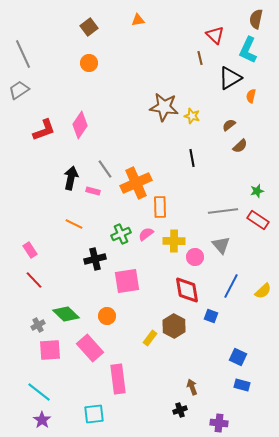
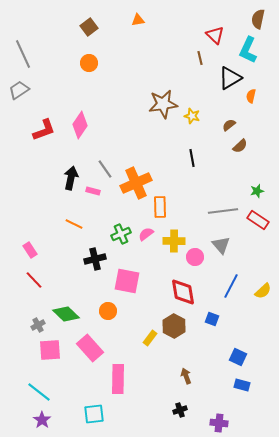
brown semicircle at (256, 19): moved 2 px right
brown star at (164, 107): moved 1 px left, 3 px up; rotated 16 degrees counterclockwise
pink square at (127, 281): rotated 20 degrees clockwise
red diamond at (187, 290): moved 4 px left, 2 px down
orange circle at (107, 316): moved 1 px right, 5 px up
blue square at (211, 316): moved 1 px right, 3 px down
pink rectangle at (118, 379): rotated 8 degrees clockwise
brown arrow at (192, 387): moved 6 px left, 11 px up
